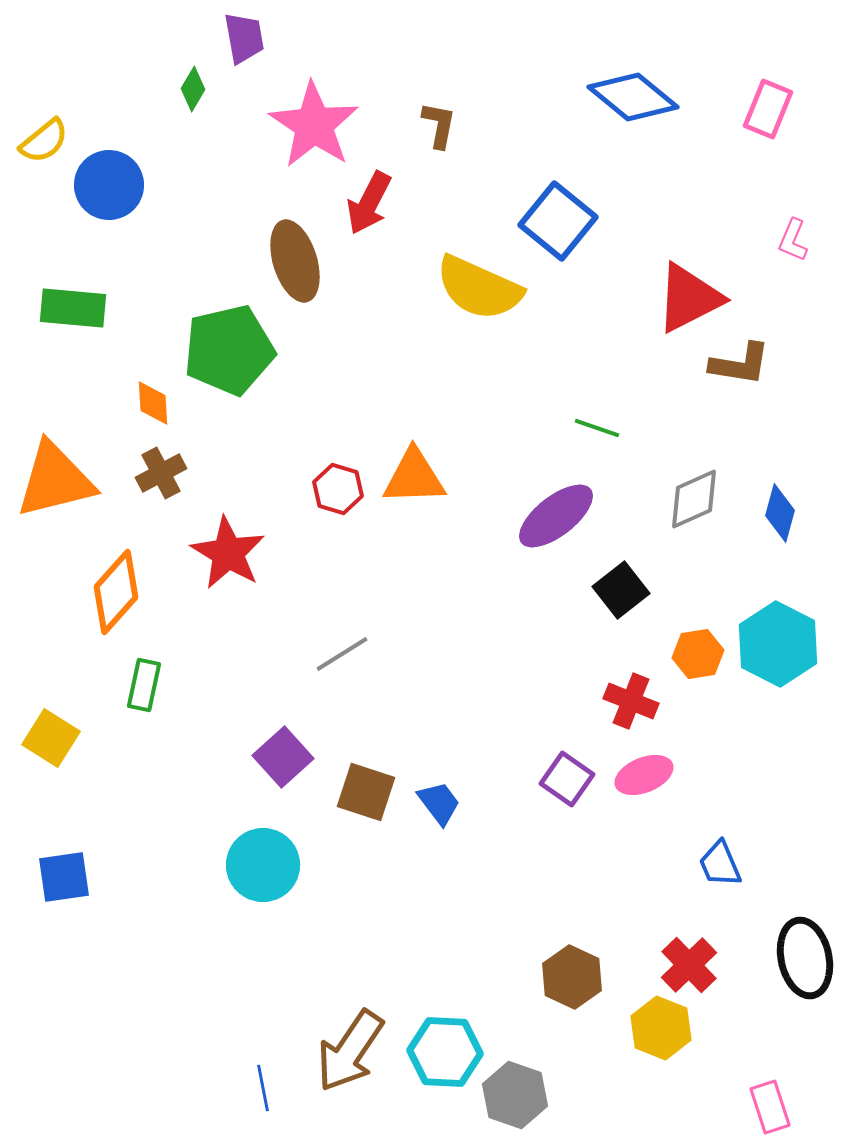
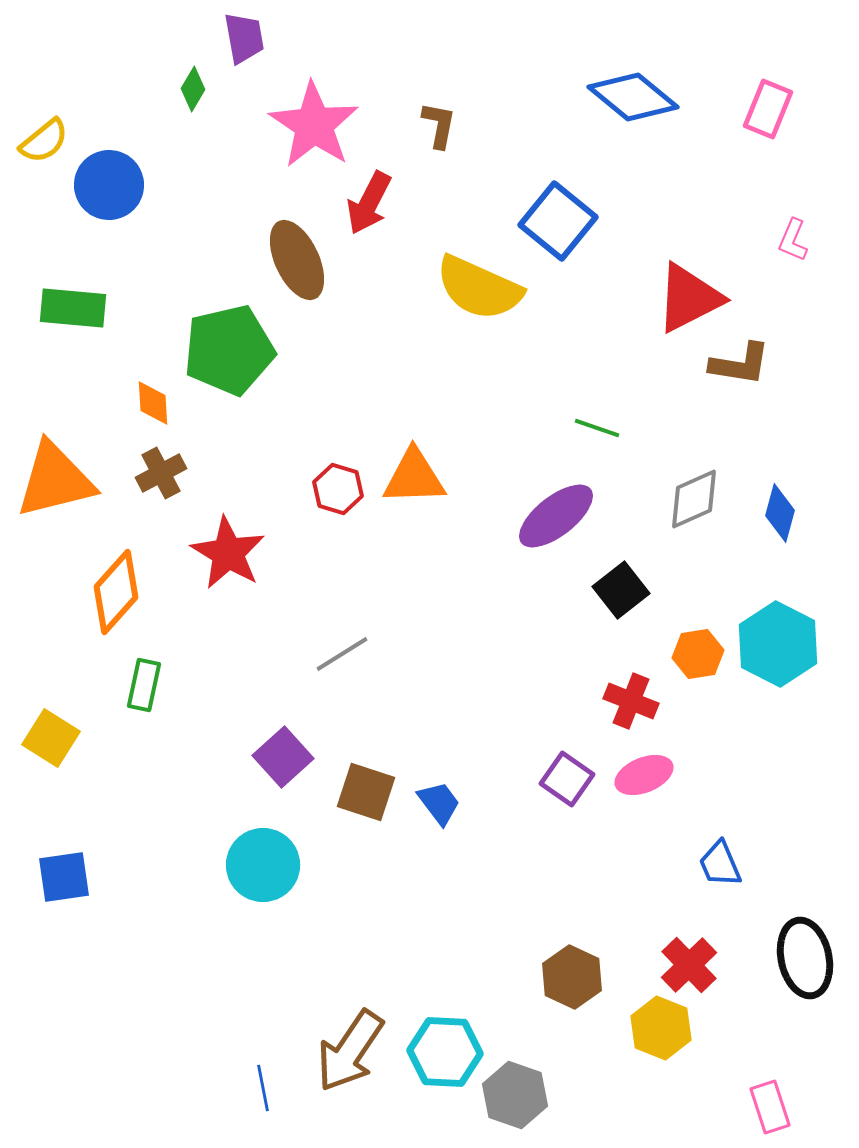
brown ellipse at (295, 261): moved 2 px right, 1 px up; rotated 8 degrees counterclockwise
